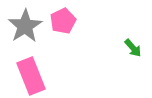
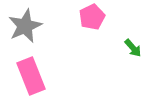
pink pentagon: moved 29 px right, 4 px up
gray star: rotated 8 degrees clockwise
